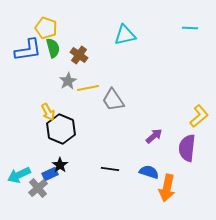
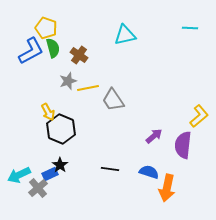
blue L-shape: moved 3 px right, 1 px down; rotated 20 degrees counterclockwise
gray star: rotated 12 degrees clockwise
purple semicircle: moved 4 px left, 3 px up
